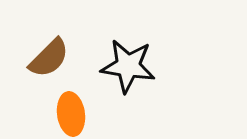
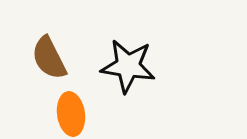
brown semicircle: rotated 108 degrees clockwise
